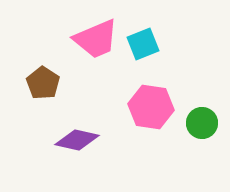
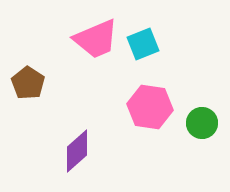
brown pentagon: moved 15 px left
pink hexagon: moved 1 px left
purple diamond: moved 11 px down; rotated 54 degrees counterclockwise
